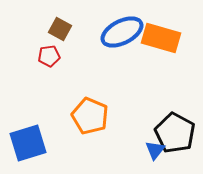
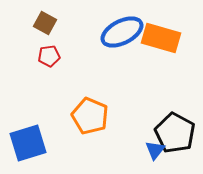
brown square: moved 15 px left, 6 px up
